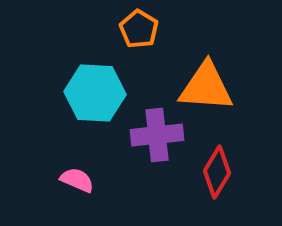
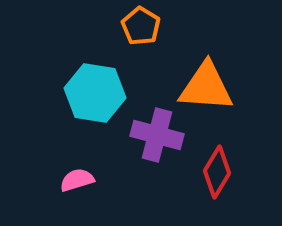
orange pentagon: moved 2 px right, 3 px up
cyan hexagon: rotated 6 degrees clockwise
purple cross: rotated 21 degrees clockwise
pink semicircle: rotated 40 degrees counterclockwise
